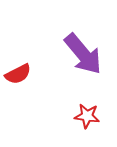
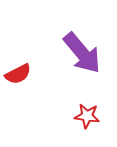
purple arrow: moved 1 px left, 1 px up
